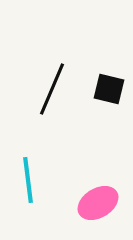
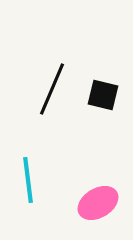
black square: moved 6 px left, 6 px down
